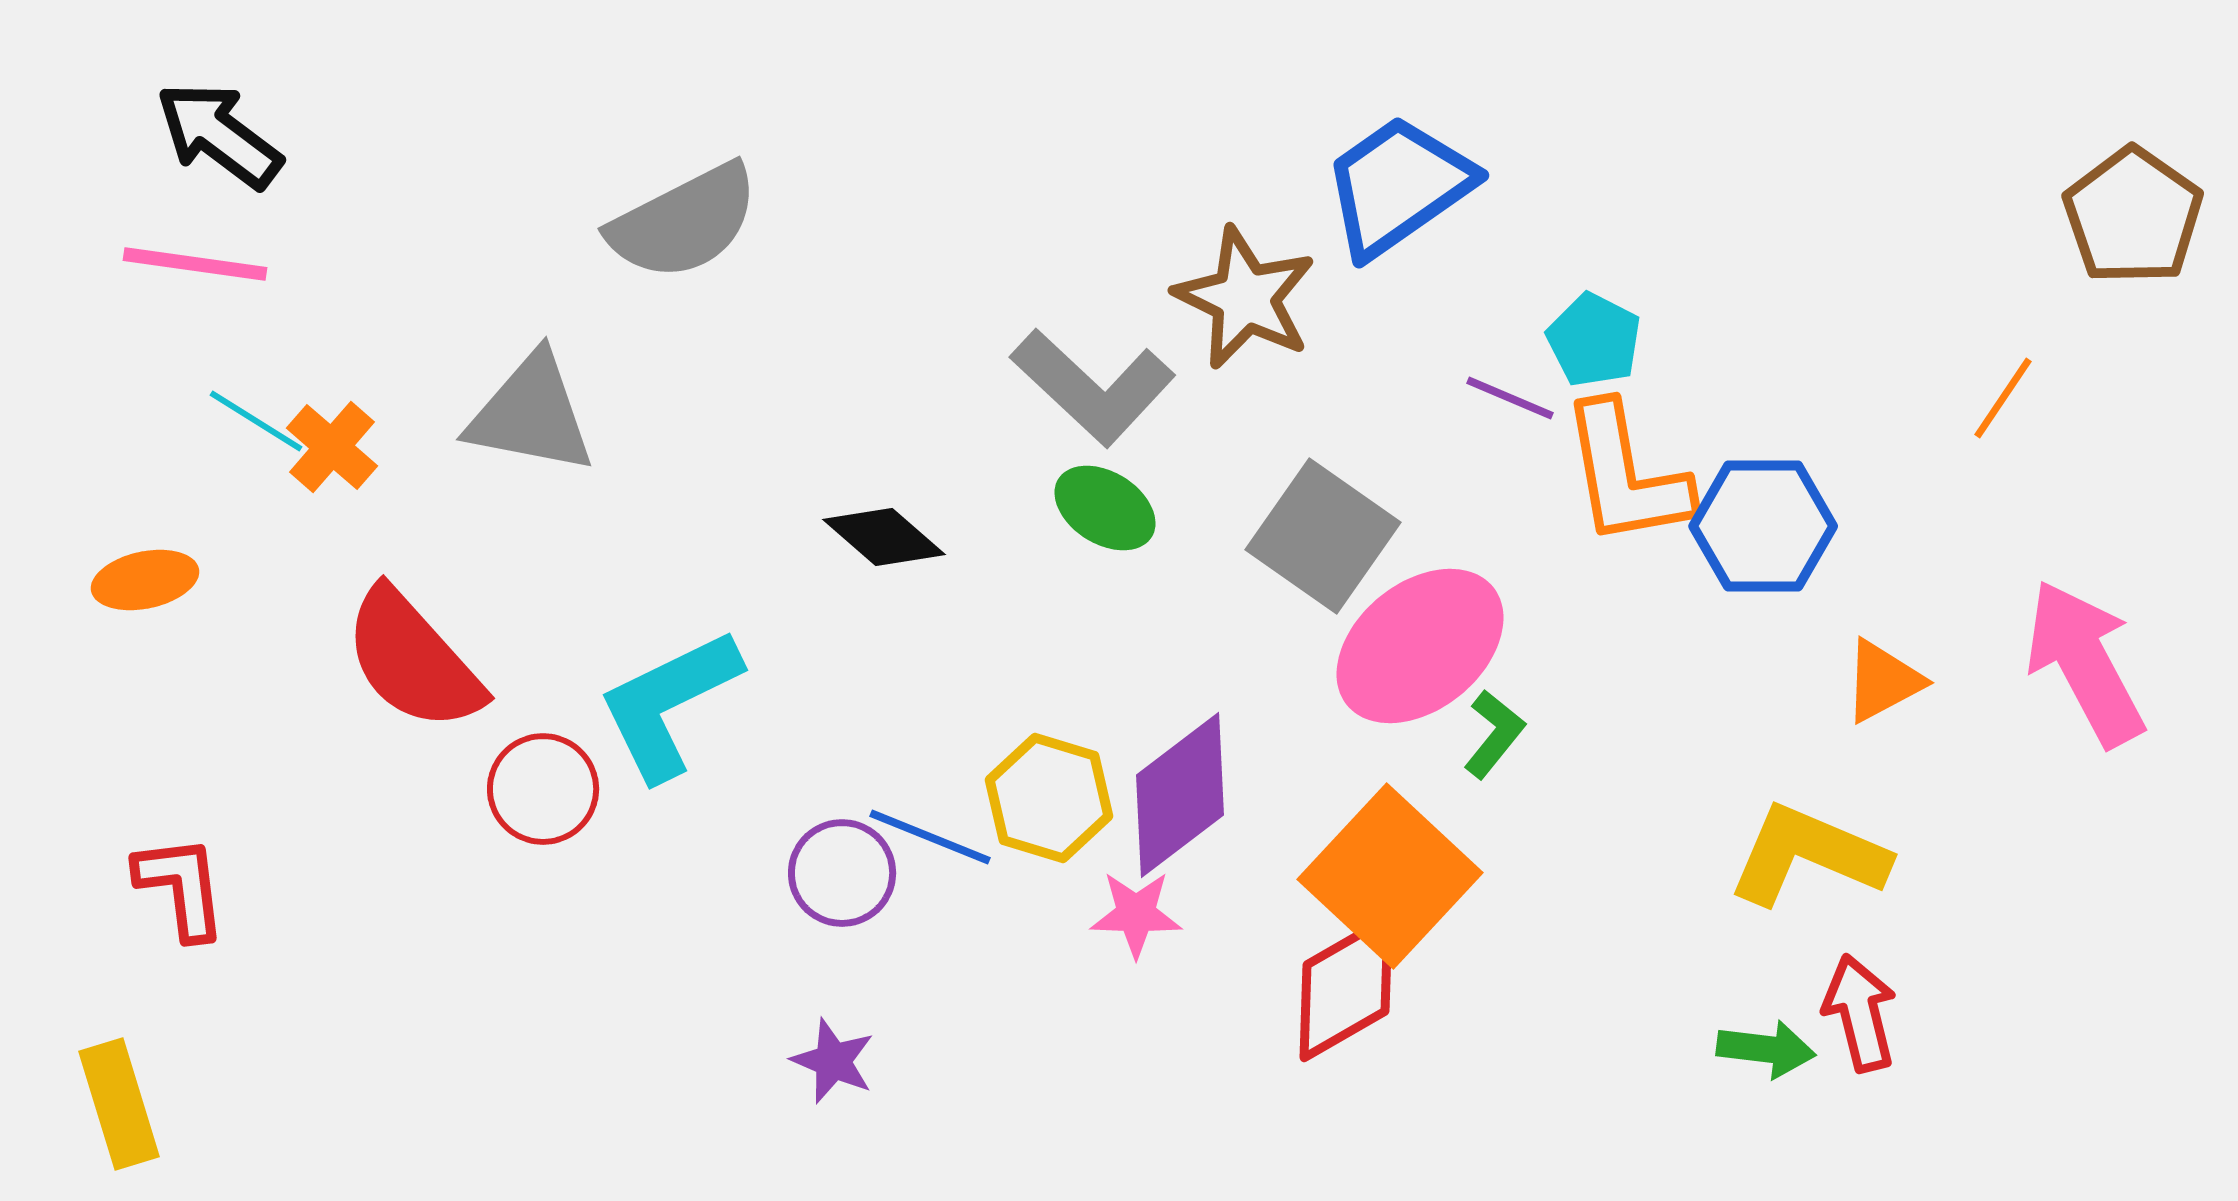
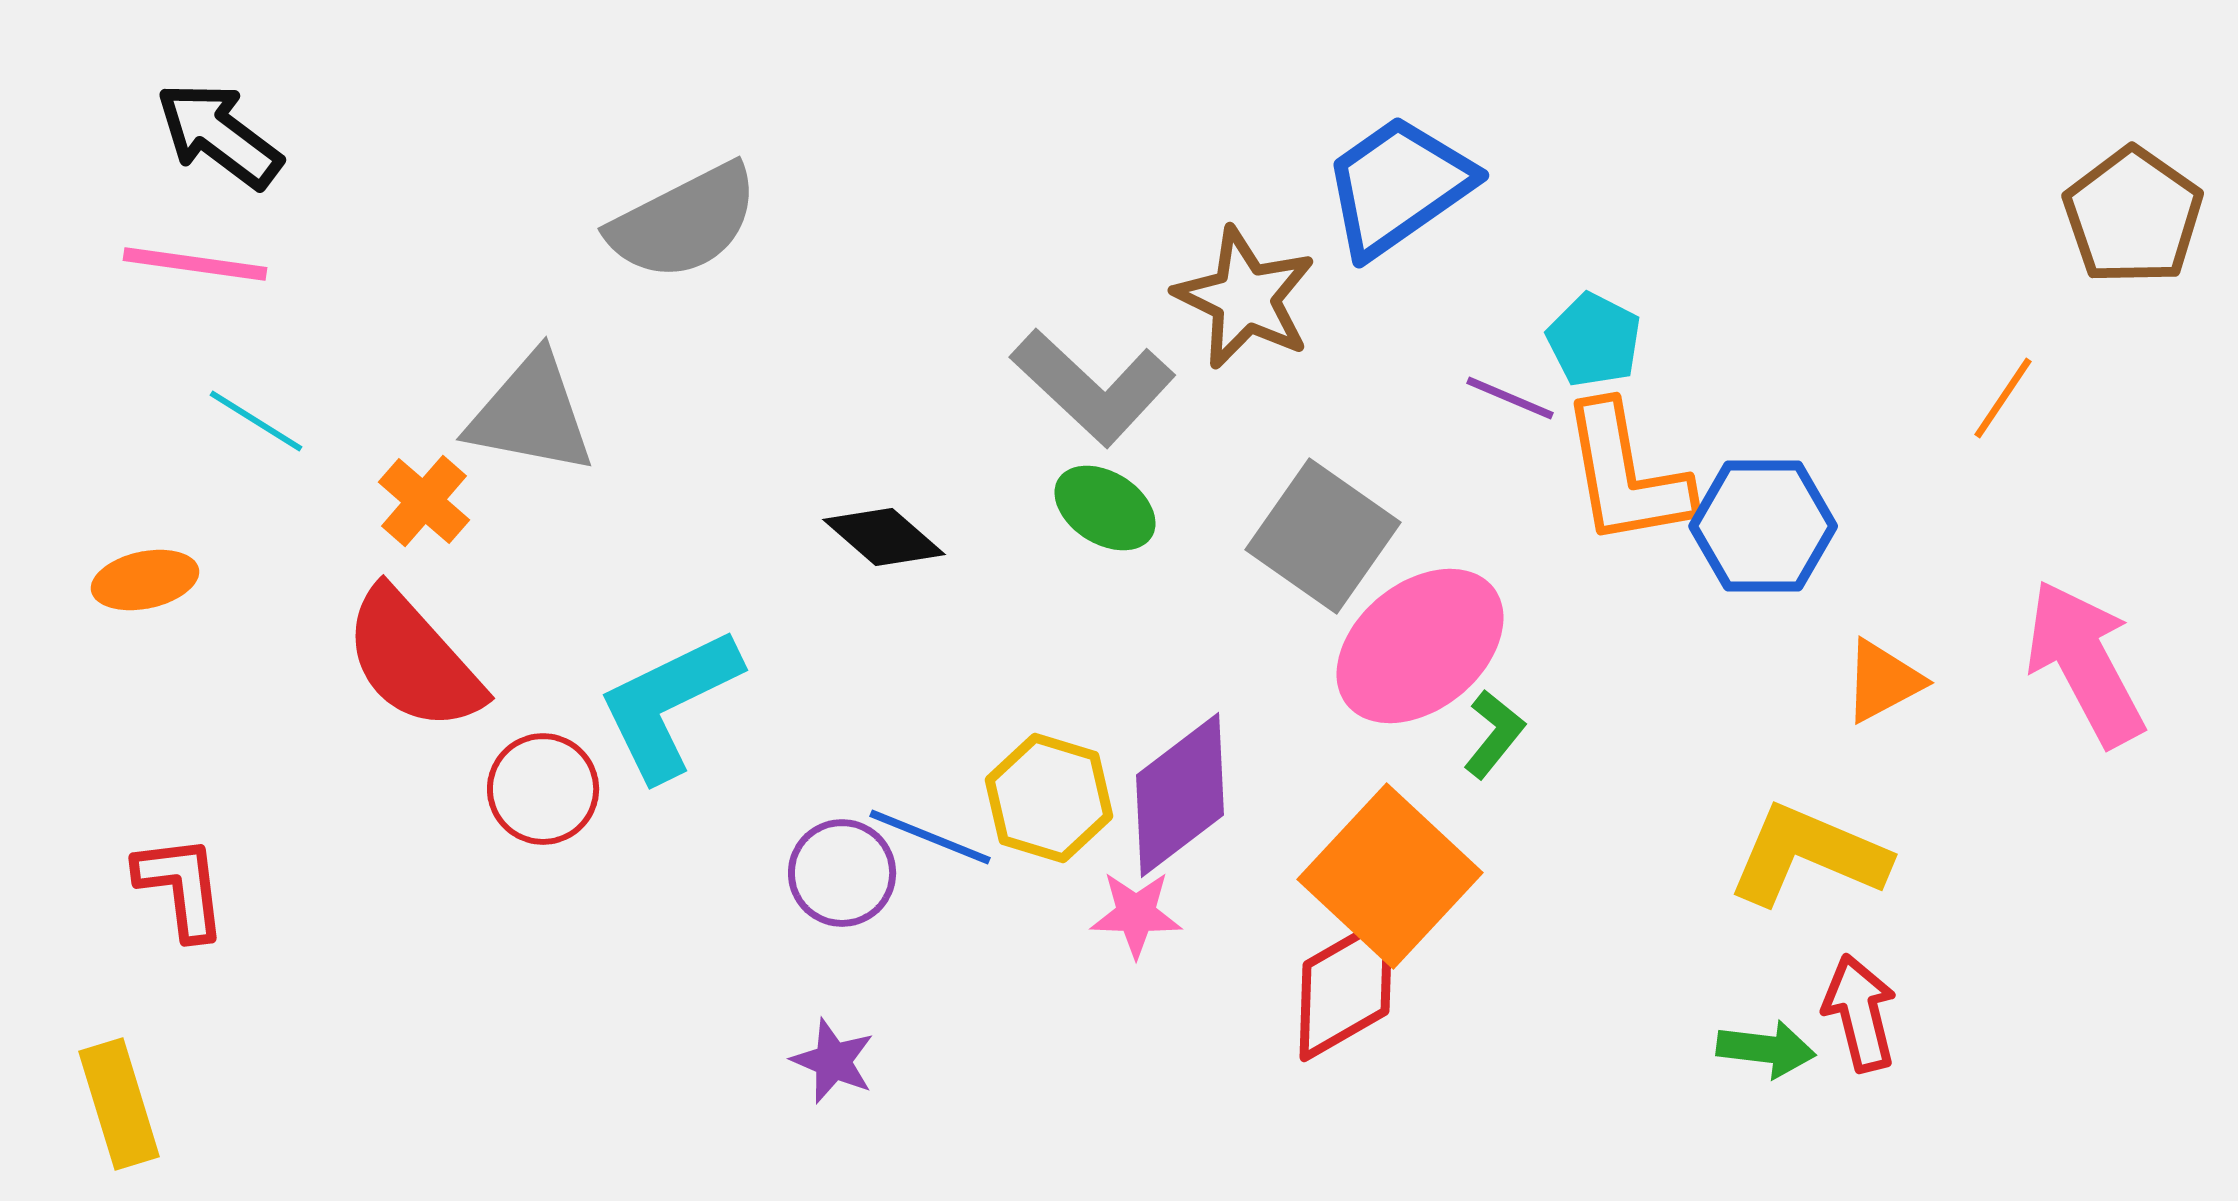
orange cross: moved 92 px right, 54 px down
